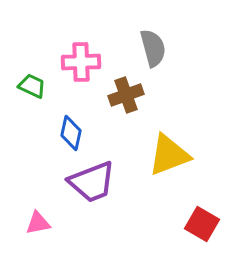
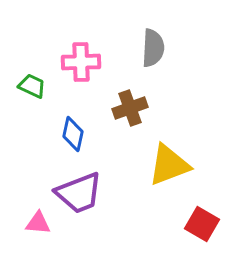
gray semicircle: rotated 18 degrees clockwise
brown cross: moved 4 px right, 13 px down
blue diamond: moved 2 px right, 1 px down
yellow triangle: moved 10 px down
purple trapezoid: moved 13 px left, 11 px down
pink triangle: rotated 16 degrees clockwise
